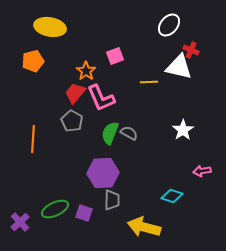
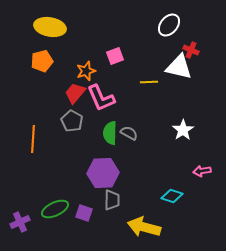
orange pentagon: moved 9 px right
orange star: rotated 18 degrees clockwise
green semicircle: rotated 20 degrees counterclockwise
purple cross: rotated 18 degrees clockwise
